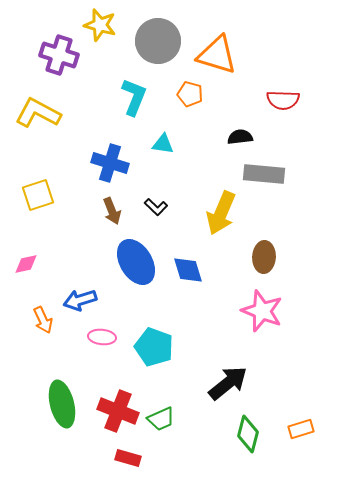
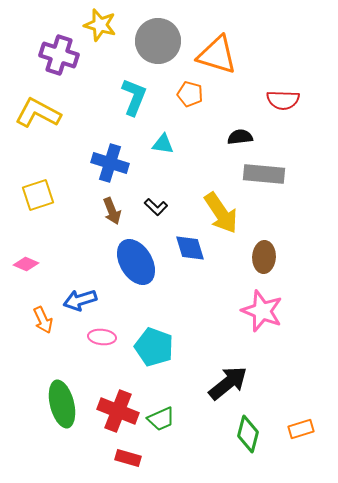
yellow arrow: rotated 57 degrees counterclockwise
pink diamond: rotated 35 degrees clockwise
blue diamond: moved 2 px right, 22 px up
